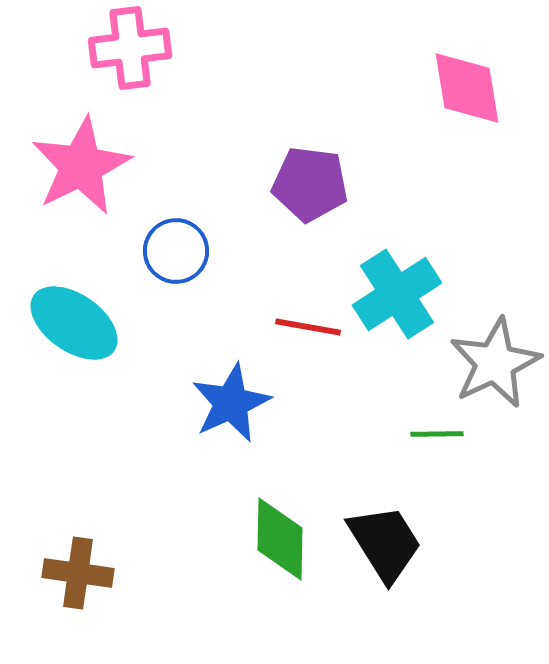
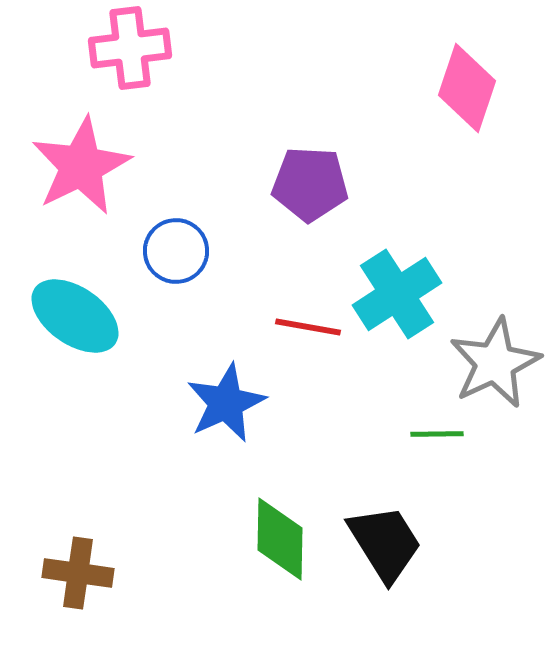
pink diamond: rotated 28 degrees clockwise
purple pentagon: rotated 4 degrees counterclockwise
cyan ellipse: moved 1 px right, 7 px up
blue star: moved 5 px left
